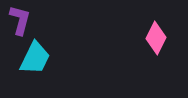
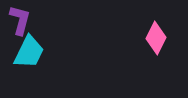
cyan trapezoid: moved 6 px left, 6 px up
